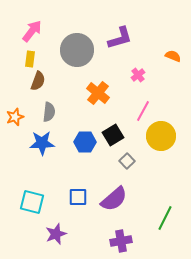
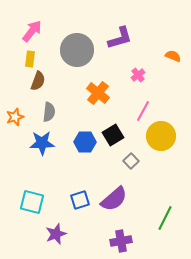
gray square: moved 4 px right
blue square: moved 2 px right, 3 px down; rotated 18 degrees counterclockwise
